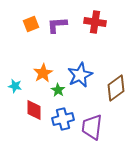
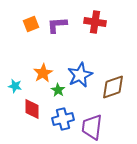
brown diamond: moved 3 px left, 1 px up; rotated 16 degrees clockwise
red diamond: moved 2 px left, 1 px up
